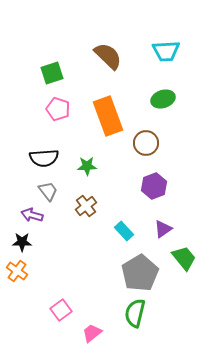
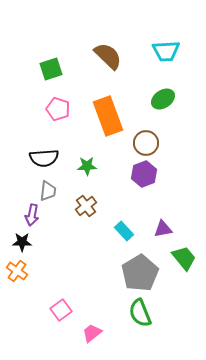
green square: moved 1 px left, 4 px up
green ellipse: rotated 15 degrees counterclockwise
purple hexagon: moved 10 px left, 12 px up
gray trapezoid: rotated 45 degrees clockwise
purple arrow: rotated 95 degrees counterclockwise
purple triangle: rotated 24 degrees clockwise
green semicircle: moved 5 px right; rotated 36 degrees counterclockwise
